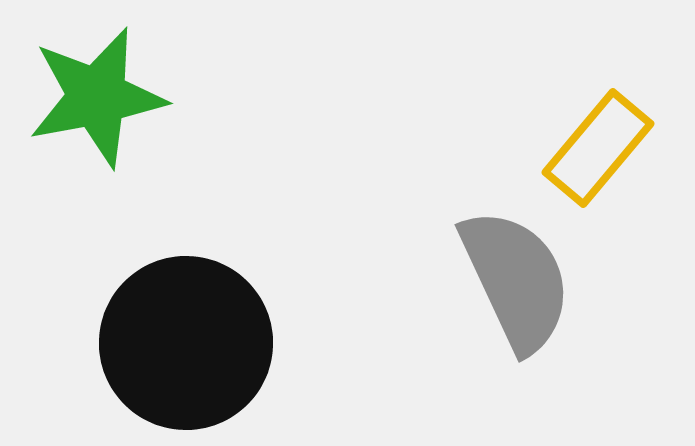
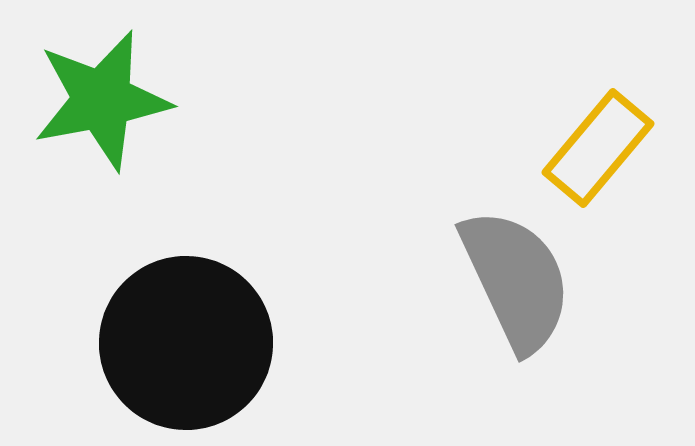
green star: moved 5 px right, 3 px down
